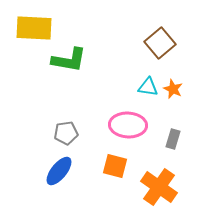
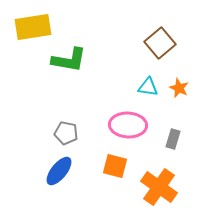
yellow rectangle: moved 1 px left, 1 px up; rotated 12 degrees counterclockwise
orange star: moved 6 px right, 1 px up
gray pentagon: rotated 20 degrees clockwise
